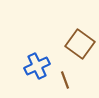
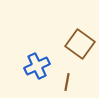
brown line: moved 2 px right, 2 px down; rotated 30 degrees clockwise
